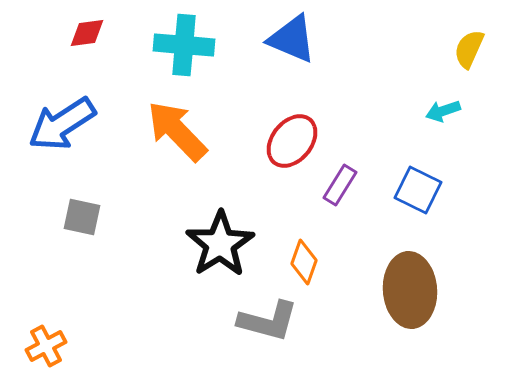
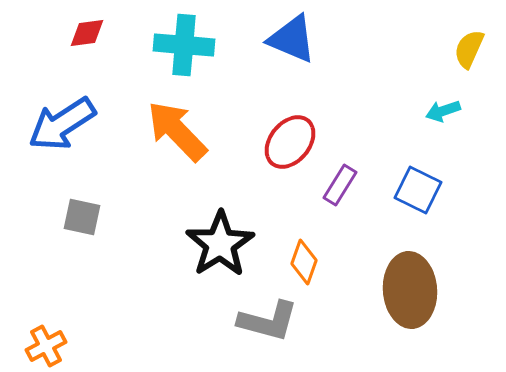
red ellipse: moved 2 px left, 1 px down
